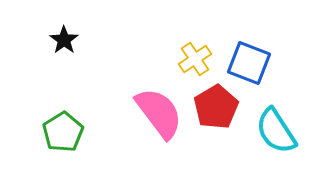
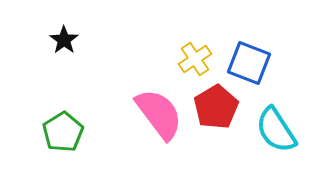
pink semicircle: moved 1 px down
cyan semicircle: moved 1 px up
